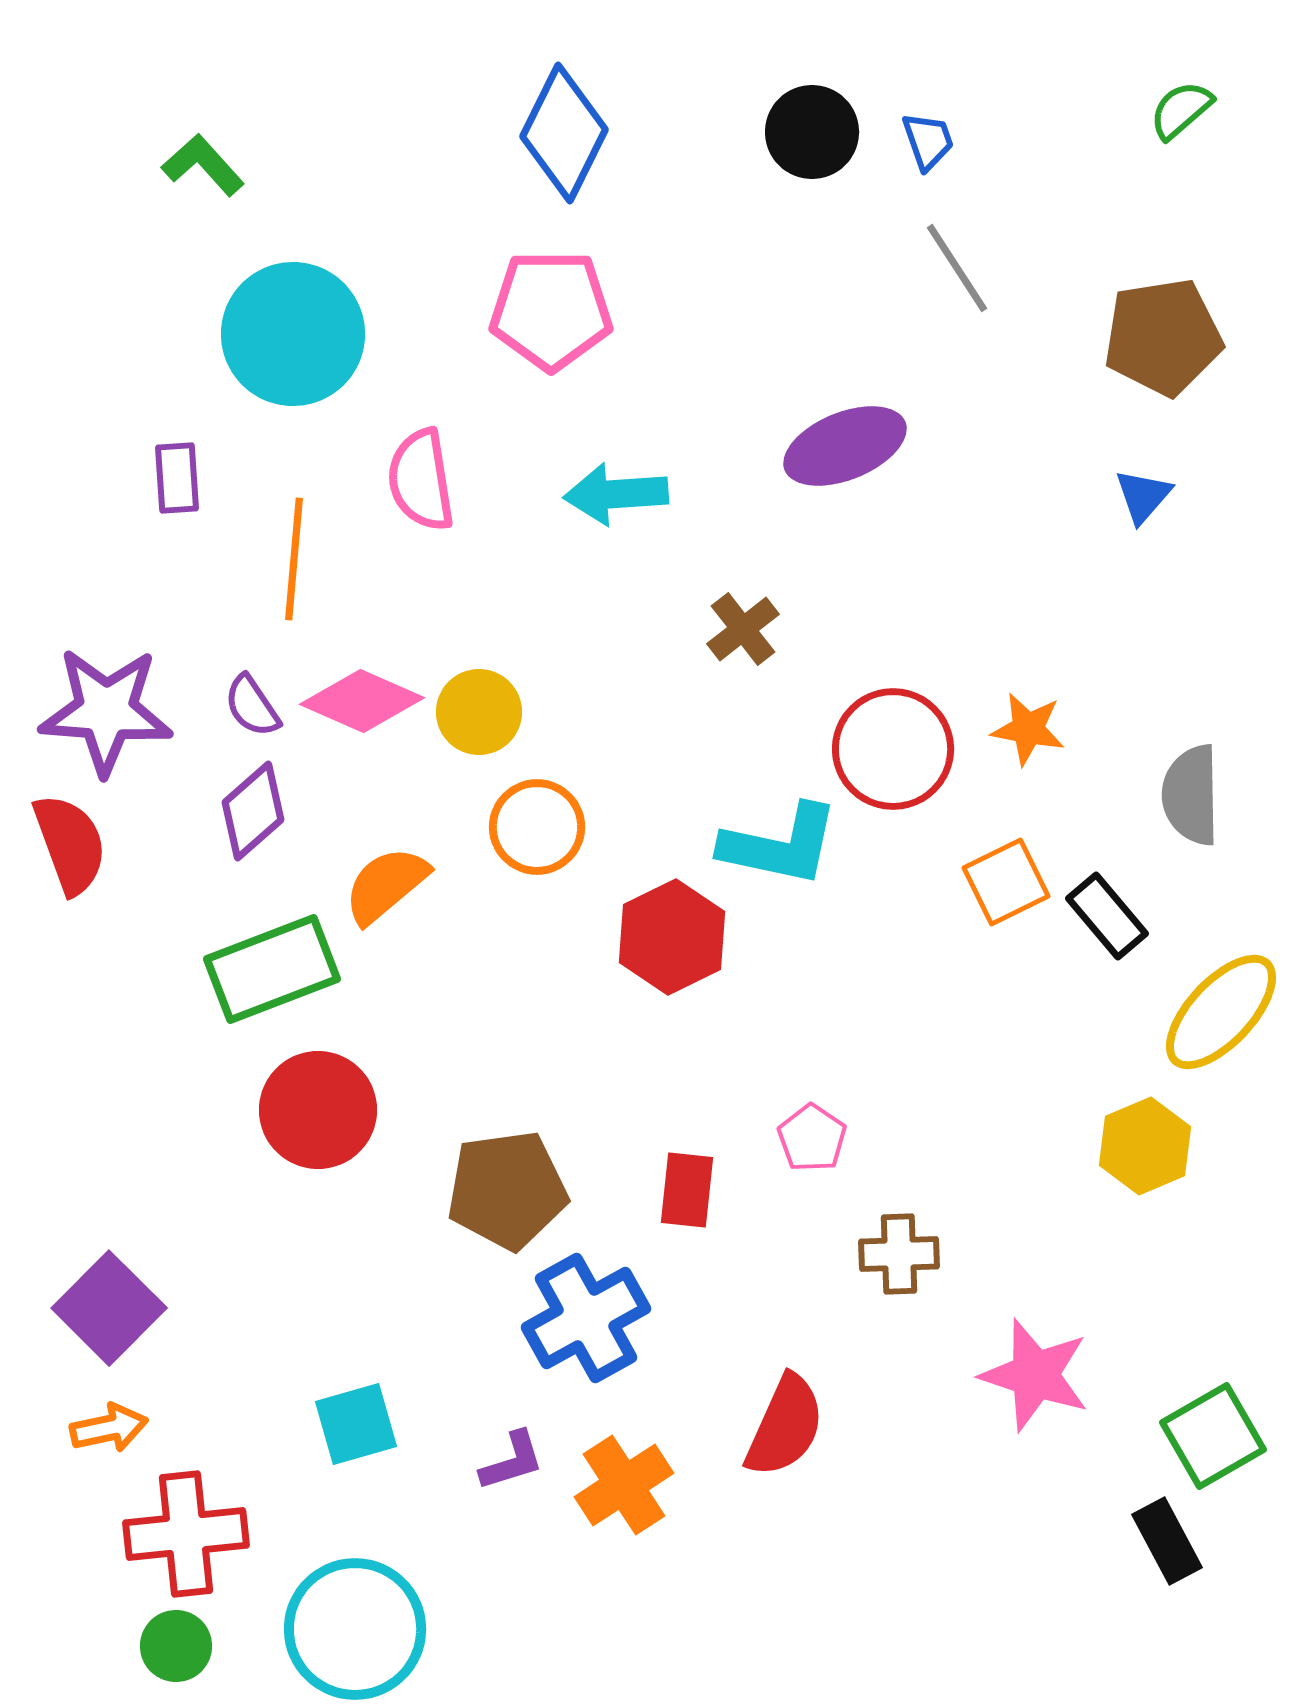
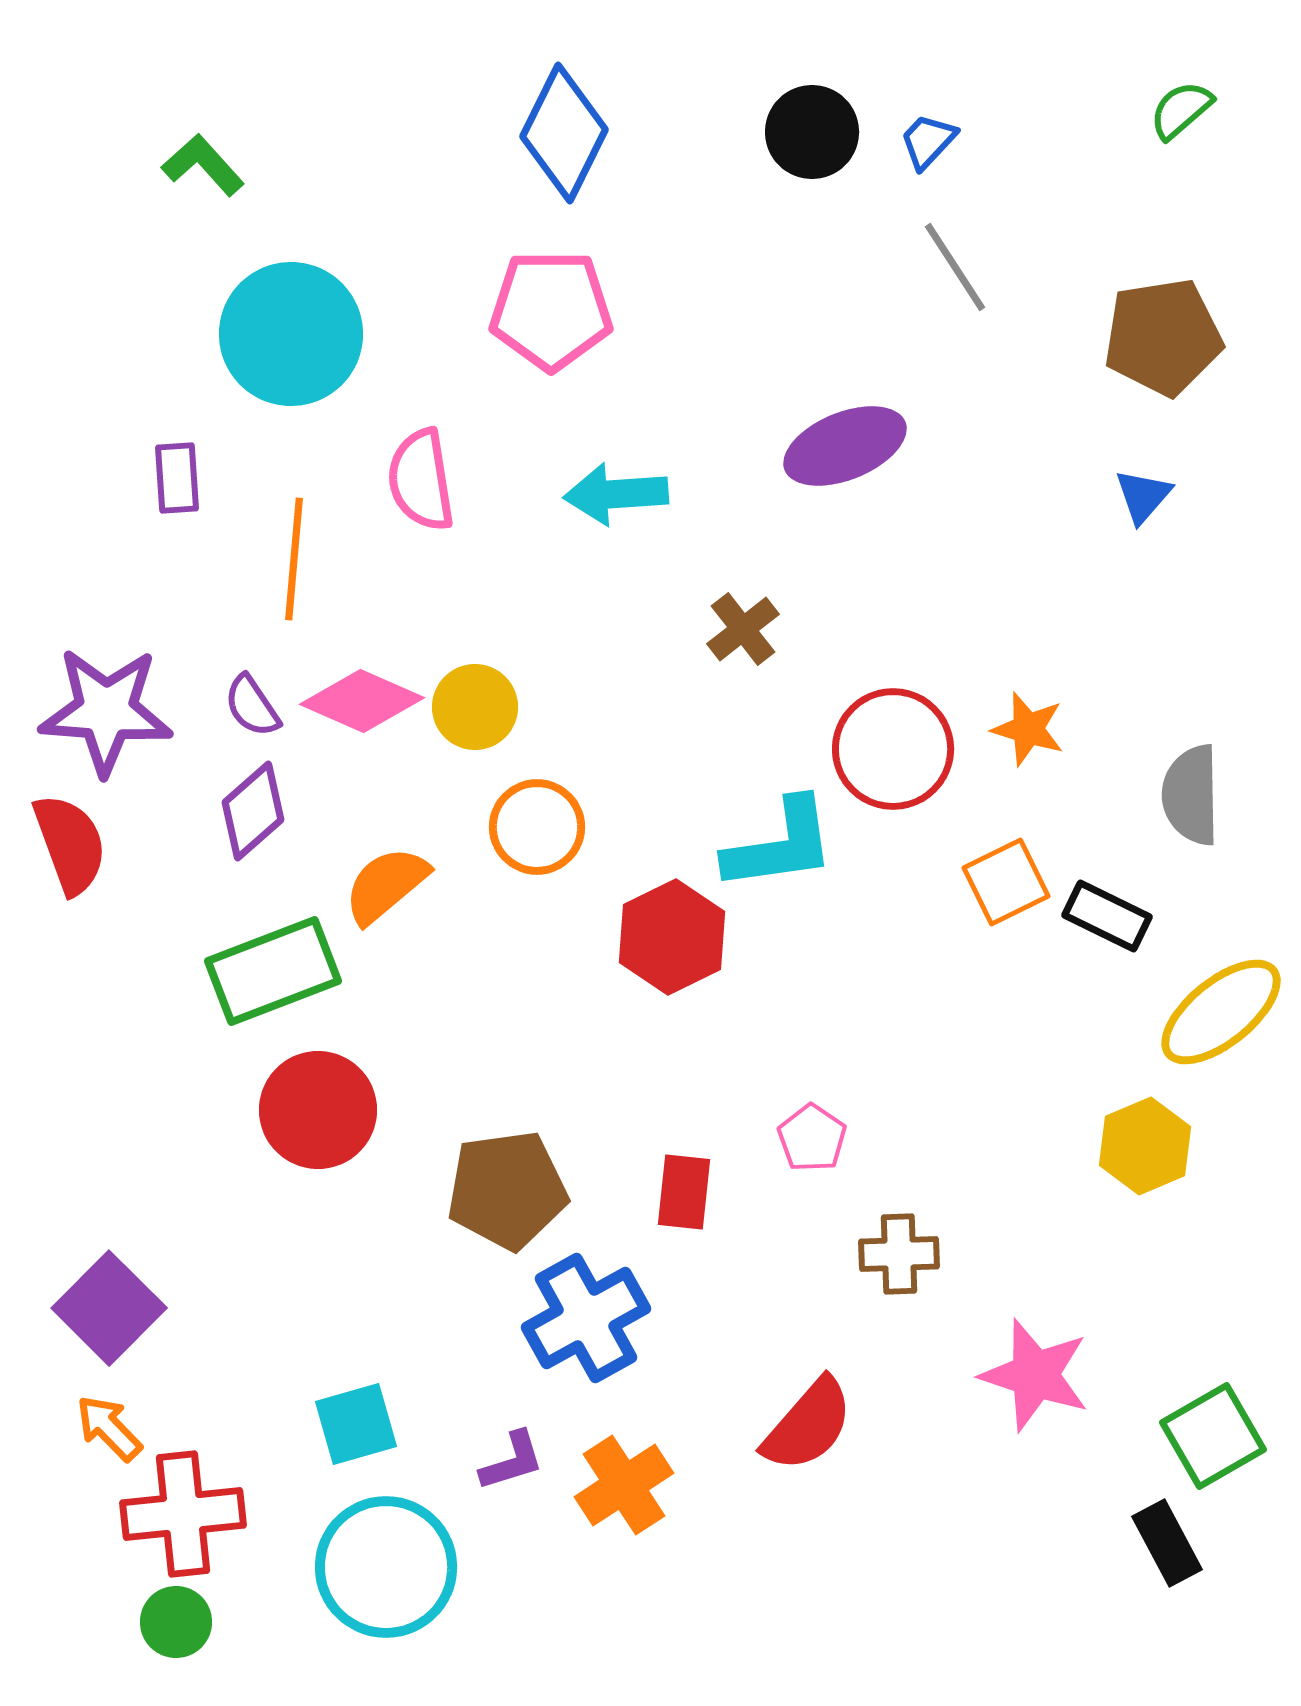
blue trapezoid at (928, 141): rotated 118 degrees counterclockwise
gray line at (957, 268): moved 2 px left, 1 px up
cyan circle at (293, 334): moved 2 px left
yellow circle at (479, 712): moved 4 px left, 5 px up
orange star at (1028, 729): rotated 6 degrees clockwise
cyan L-shape at (780, 845): rotated 20 degrees counterclockwise
black rectangle at (1107, 916): rotated 24 degrees counterclockwise
green rectangle at (272, 969): moved 1 px right, 2 px down
yellow ellipse at (1221, 1012): rotated 8 degrees clockwise
red rectangle at (687, 1190): moved 3 px left, 2 px down
red semicircle at (785, 1426): moved 23 px right, 1 px up; rotated 17 degrees clockwise
orange arrow at (109, 1428): rotated 122 degrees counterclockwise
red cross at (186, 1534): moved 3 px left, 20 px up
black rectangle at (1167, 1541): moved 2 px down
cyan circle at (355, 1629): moved 31 px right, 62 px up
green circle at (176, 1646): moved 24 px up
